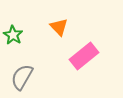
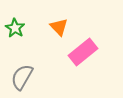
green star: moved 2 px right, 7 px up
pink rectangle: moved 1 px left, 4 px up
